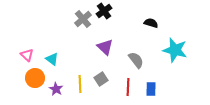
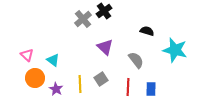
black semicircle: moved 4 px left, 8 px down
cyan triangle: moved 1 px right, 1 px down
